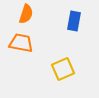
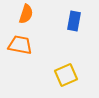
orange trapezoid: moved 1 px left, 2 px down
yellow square: moved 3 px right, 6 px down
